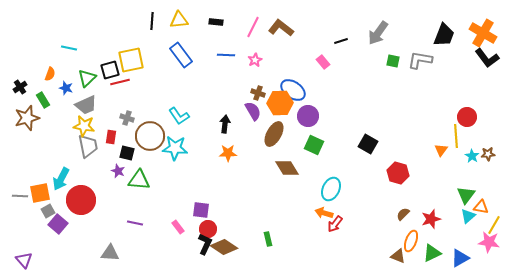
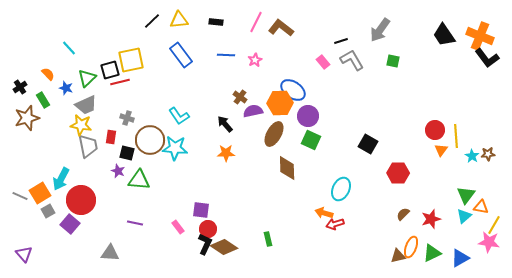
black line at (152, 21): rotated 42 degrees clockwise
pink line at (253, 27): moved 3 px right, 5 px up
gray arrow at (378, 33): moved 2 px right, 3 px up
orange cross at (483, 33): moved 3 px left, 3 px down; rotated 8 degrees counterclockwise
black trapezoid at (444, 35): rotated 125 degrees clockwise
cyan line at (69, 48): rotated 35 degrees clockwise
gray L-shape at (420, 60): moved 68 px left; rotated 50 degrees clockwise
orange semicircle at (50, 74): moved 2 px left; rotated 64 degrees counterclockwise
brown cross at (258, 93): moved 18 px left, 4 px down; rotated 16 degrees clockwise
purple semicircle at (253, 111): rotated 72 degrees counterclockwise
red circle at (467, 117): moved 32 px left, 13 px down
black arrow at (225, 124): rotated 48 degrees counterclockwise
yellow star at (84, 126): moved 3 px left, 1 px up
brown circle at (150, 136): moved 4 px down
green square at (314, 145): moved 3 px left, 5 px up
orange star at (228, 153): moved 2 px left
brown diamond at (287, 168): rotated 30 degrees clockwise
red hexagon at (398, 173): rotated 15 degrees counterclockwise
cyan ellipse at (331, 189): moved 10 px right
orange square at (40, 193): rotated 20 degrees counterclockwise
gray line at (20, 196): rotated 21 degrees clockwise
cyan triangle at (468, 216): moved 4 px left
purple square at (58, 224): moved 12 px right
red arrow at (335, 224): rotated 36 degrees clockwise
orange ellipse at (411, 241): moved 6 px down
brown triangle at (398, 256): rotated 35 degrees counterclockwise
purple triangle at (24, 260): moved 6 px up
